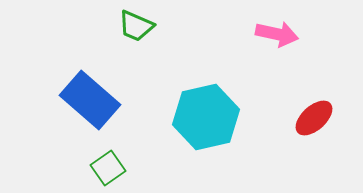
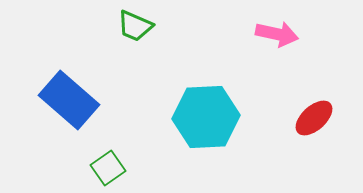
green trapezoid: moved 1 px left
blue rectangle: moved 21 px left
cyan hexagon: rotated 10 degrees clockwise
